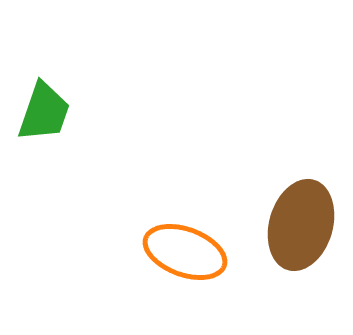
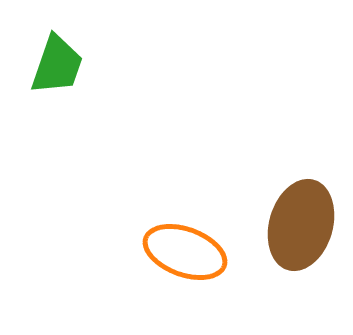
green trapezoid: moved 13 px right, 47 px up
